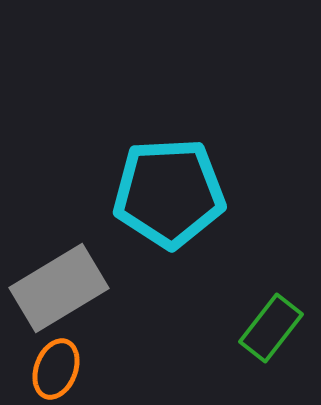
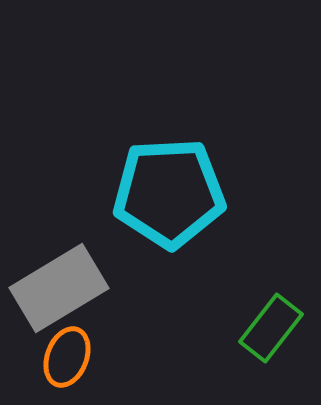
orange ellipse: moved 11 px right, 12 px up
